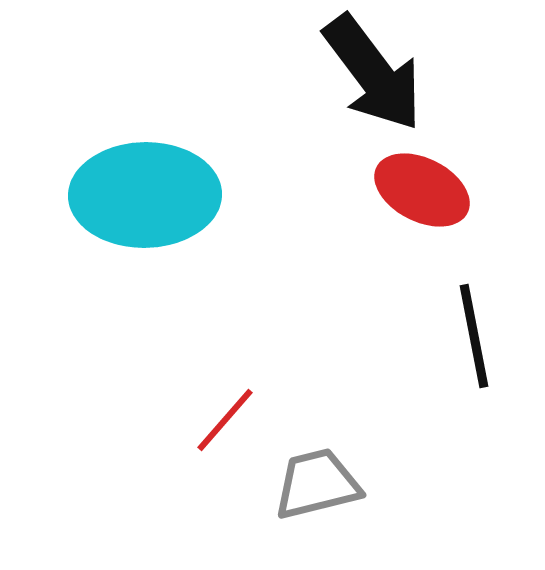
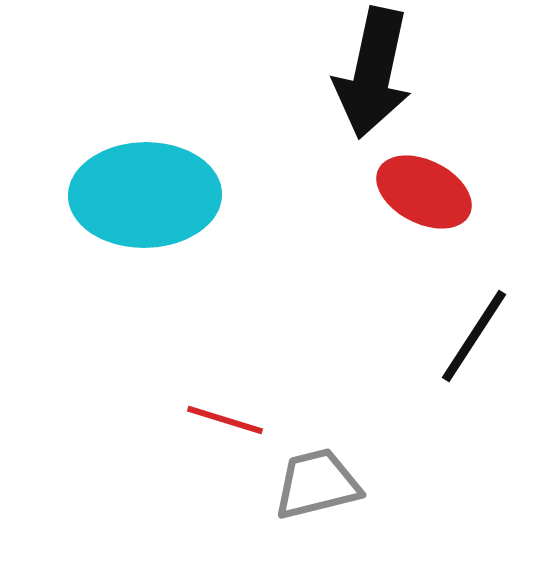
black arrow: rotated 49 degrees clockwise
red ellipse: moved 2 px right, 2 px down
black line: rotated 44 degrees clockwise
red line: rotated 66 degrees clockwise
